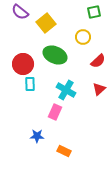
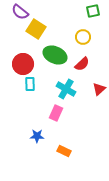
green square: moved 1 px left, 1 px up
yellow square: moved 10 px left, 6 px down; rotated 18 degrees counterclockwise
red semicircle: moved 16 px left, 3 px down
cyan cross: moved 1 px up
pink rectangle: moved 1 px right, 1 px down
